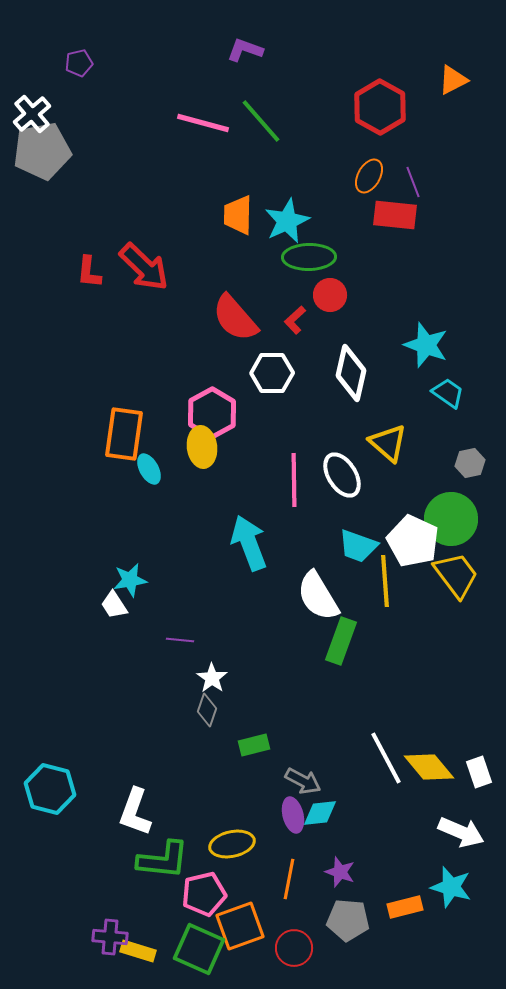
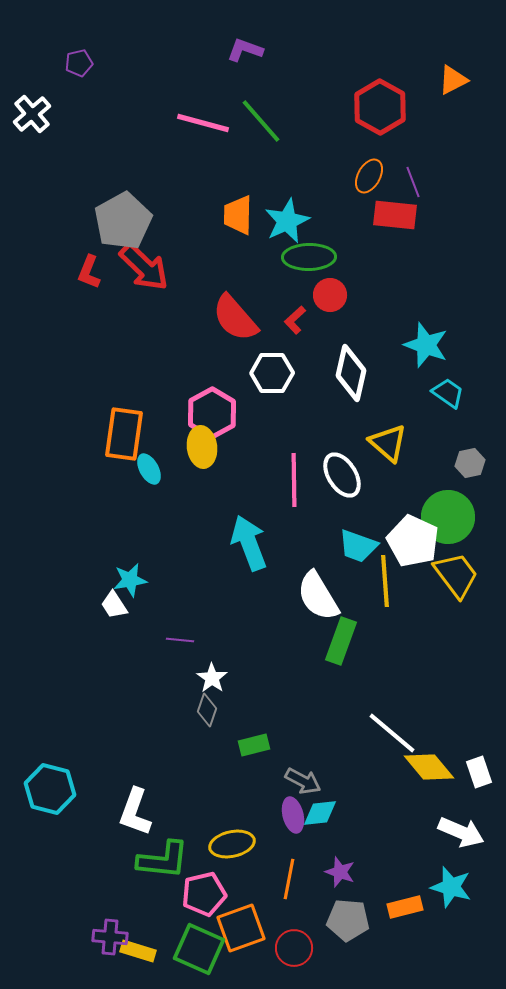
gray pentagon at (42, 151): moved 81 px right, 70 px down; rotated 18 degrees counterclockwise
red L-shape at (89, 272): rotated 16 degrees clockwise
green circle at (451, 519): moved 3 px left, 2 px up
white line at (386, 758): moved 6 px right, 25 px up; rotated 22 degrees counterclockwise
orange square at (240, 926): moved 1 px right, 2 px down
